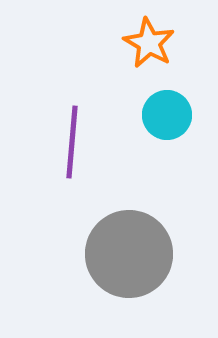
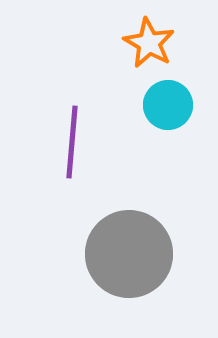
cyan circle: moved 1 px right, 10 px up
